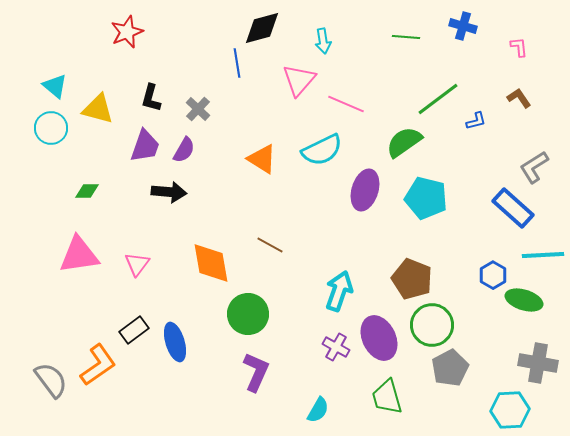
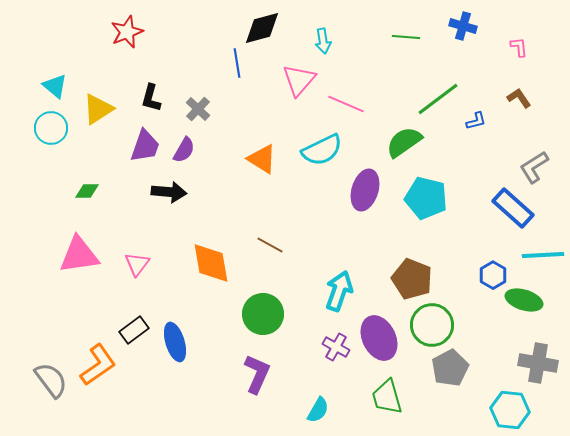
yellow triangle at (98, 109): rotated 48 degrees counterclockwise
green circle at (248, 314): moved 15 px right
purple L-shape at (256, 372): moved 1 px right, 2 px down
cyan hexagon at (510, 410): rotated 9 degrees clockwise
